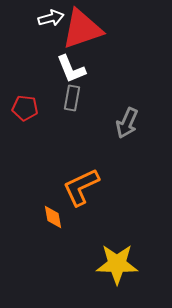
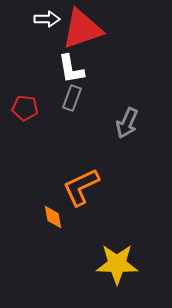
white arrow: moved 4 px left, 1 px down; rotated 15 degrees clockwise
white L-shape: rotated 12 degrees clockwise
gray rectangle: rotated 10 degrees clockwise
